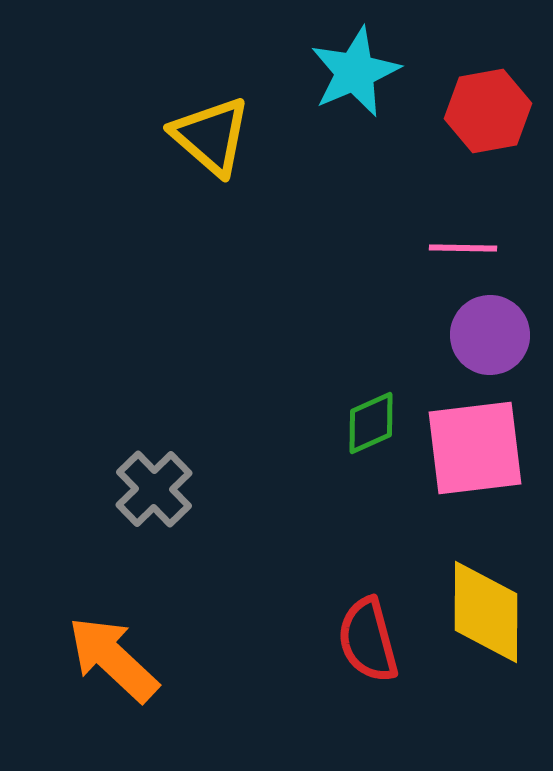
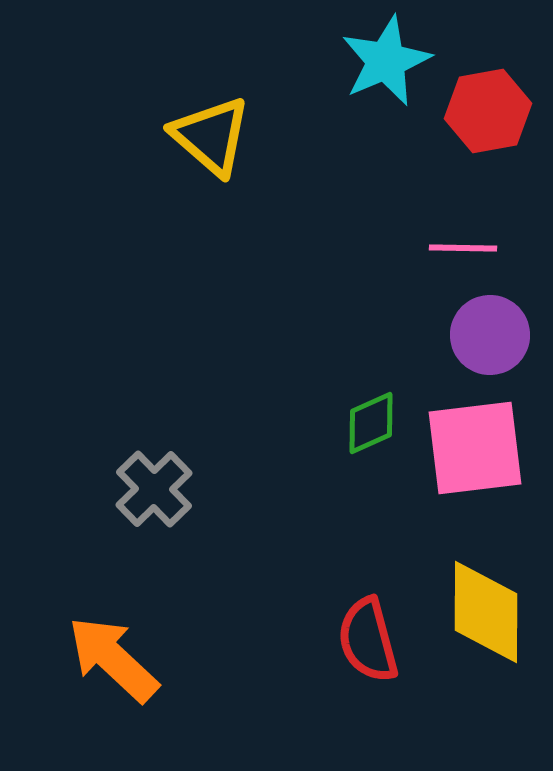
cyan star: moved 31 px right, 11 px up
